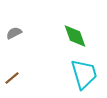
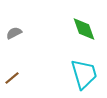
green diamond: moved 9 px right, 7 px up
